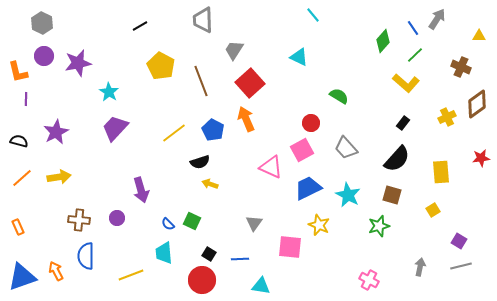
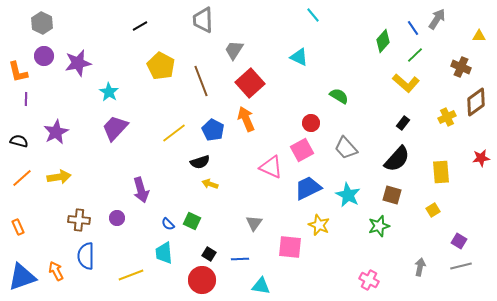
brown diamond at (477, 104): moved 1 px left, 2 px up
